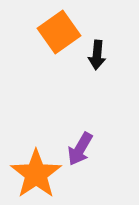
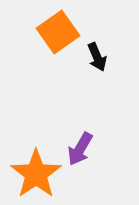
orange square: moved 1 px left
black arrow: moved 2 px down; rotated 28 degrees counterclockwise
